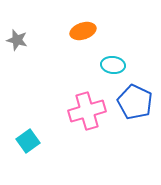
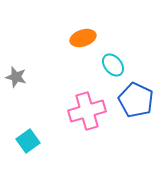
orange ellipse: moved 7 px down
gray star: moved 1 px left, 37 px down
cyan ellipse: rotated 45 degrees clockwise
blue pentagon: moved 1 px right, 2 px up
